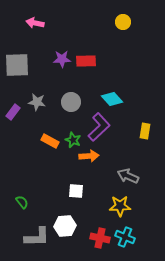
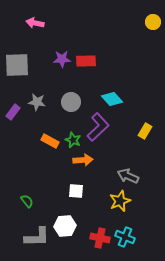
yellow circle: moved 30 px right
purple L-shape: moved 1 px left
yellow rectangle: rotated 21 degrees clockwise
orange arrow: moved 6 px left, 4 px down
green semicircle: moved 5 px right, 1 px up
yellow star: moved 5 px up; rotated 20 degrees counterclockwise
